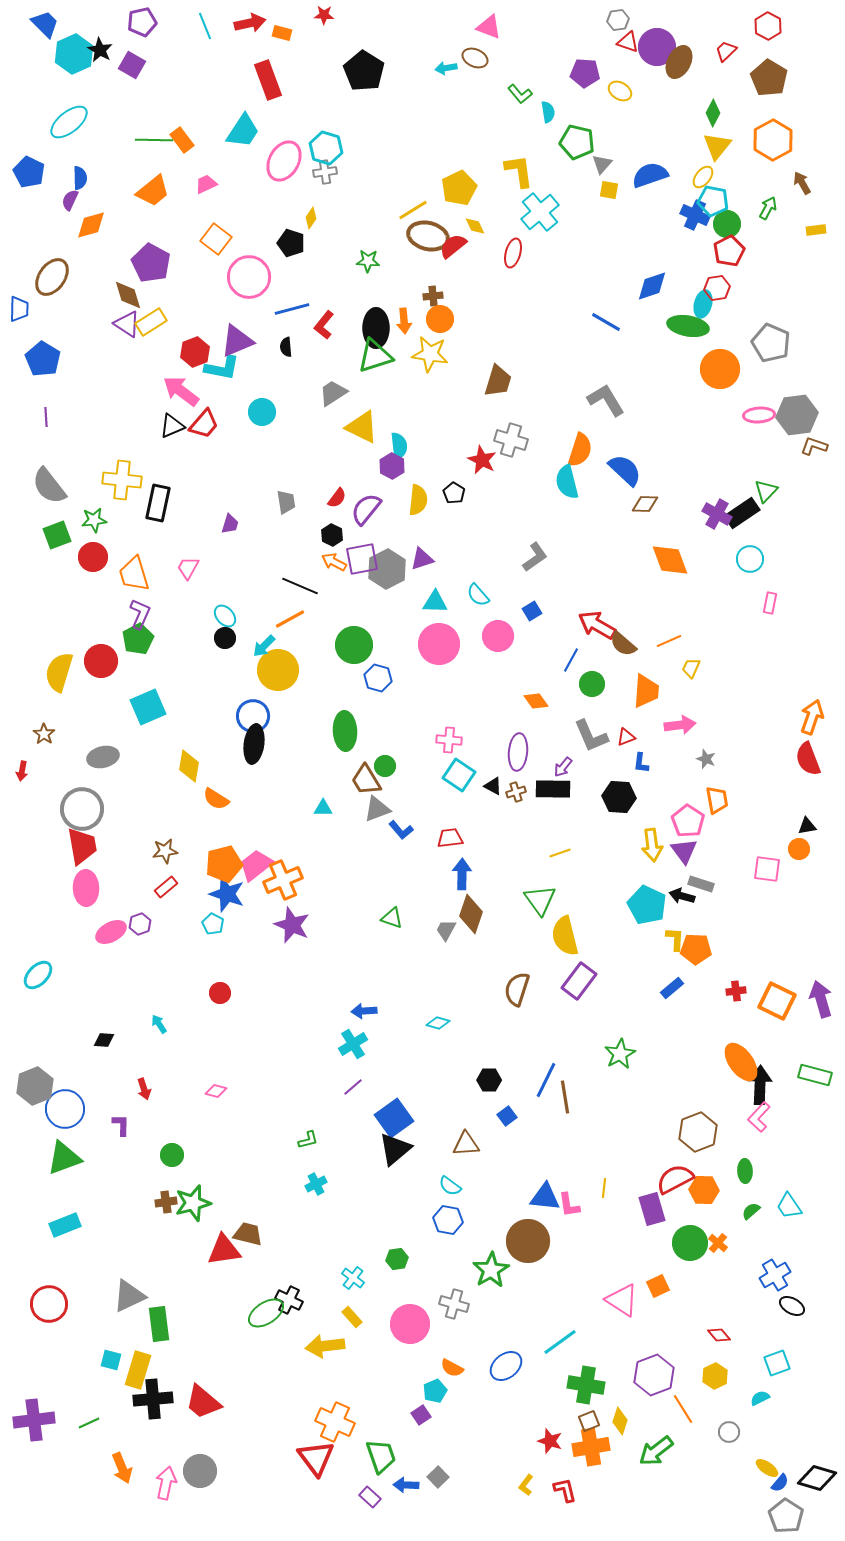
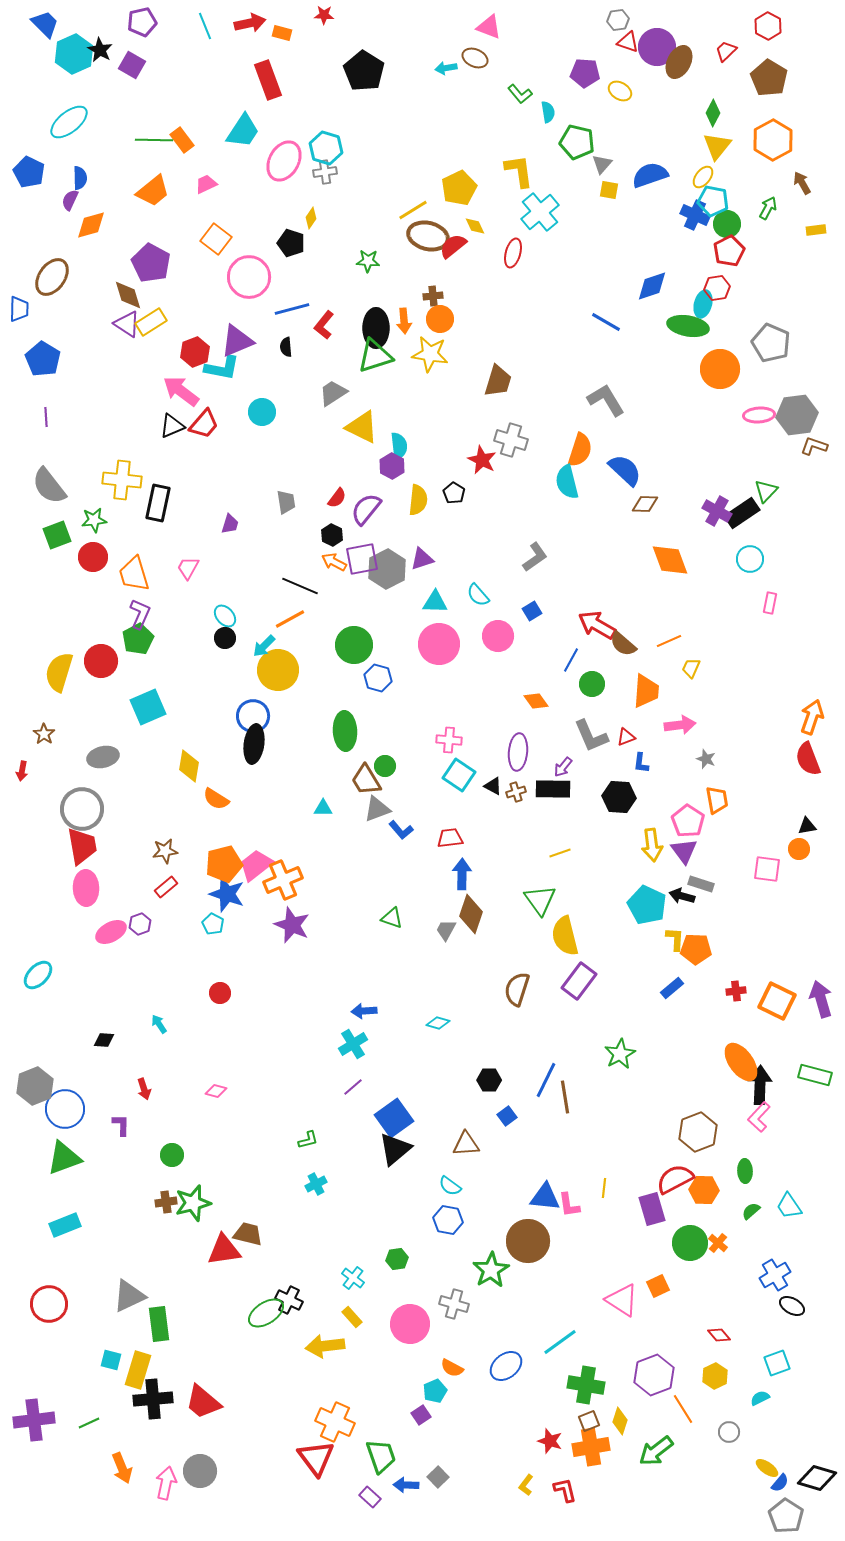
purple cross at (717, 514): moved 3 px up
